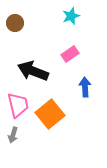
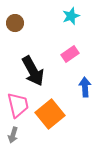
black arrow: rotated 140 degrees counterclockwise
